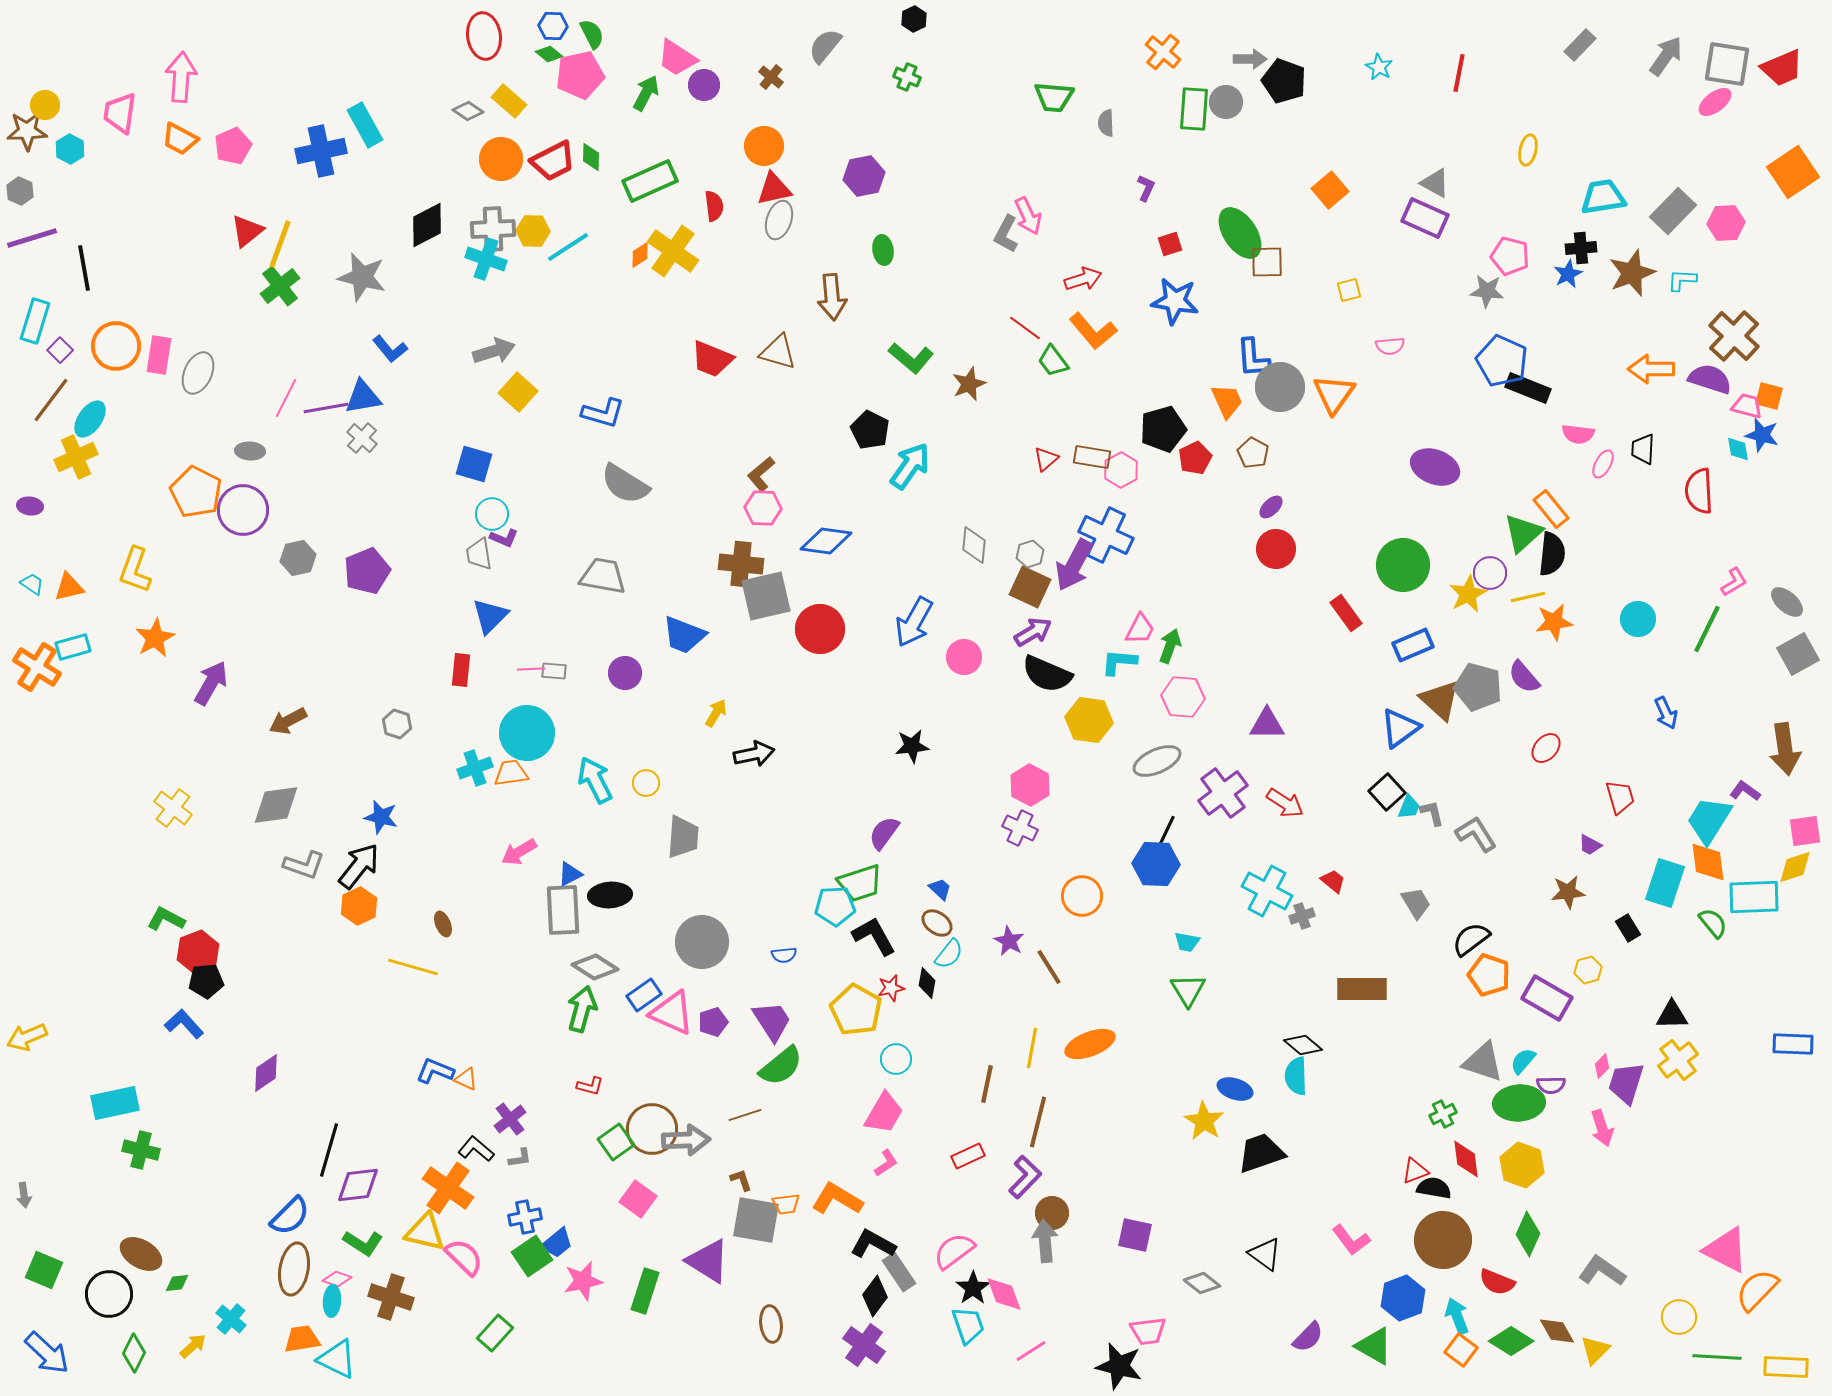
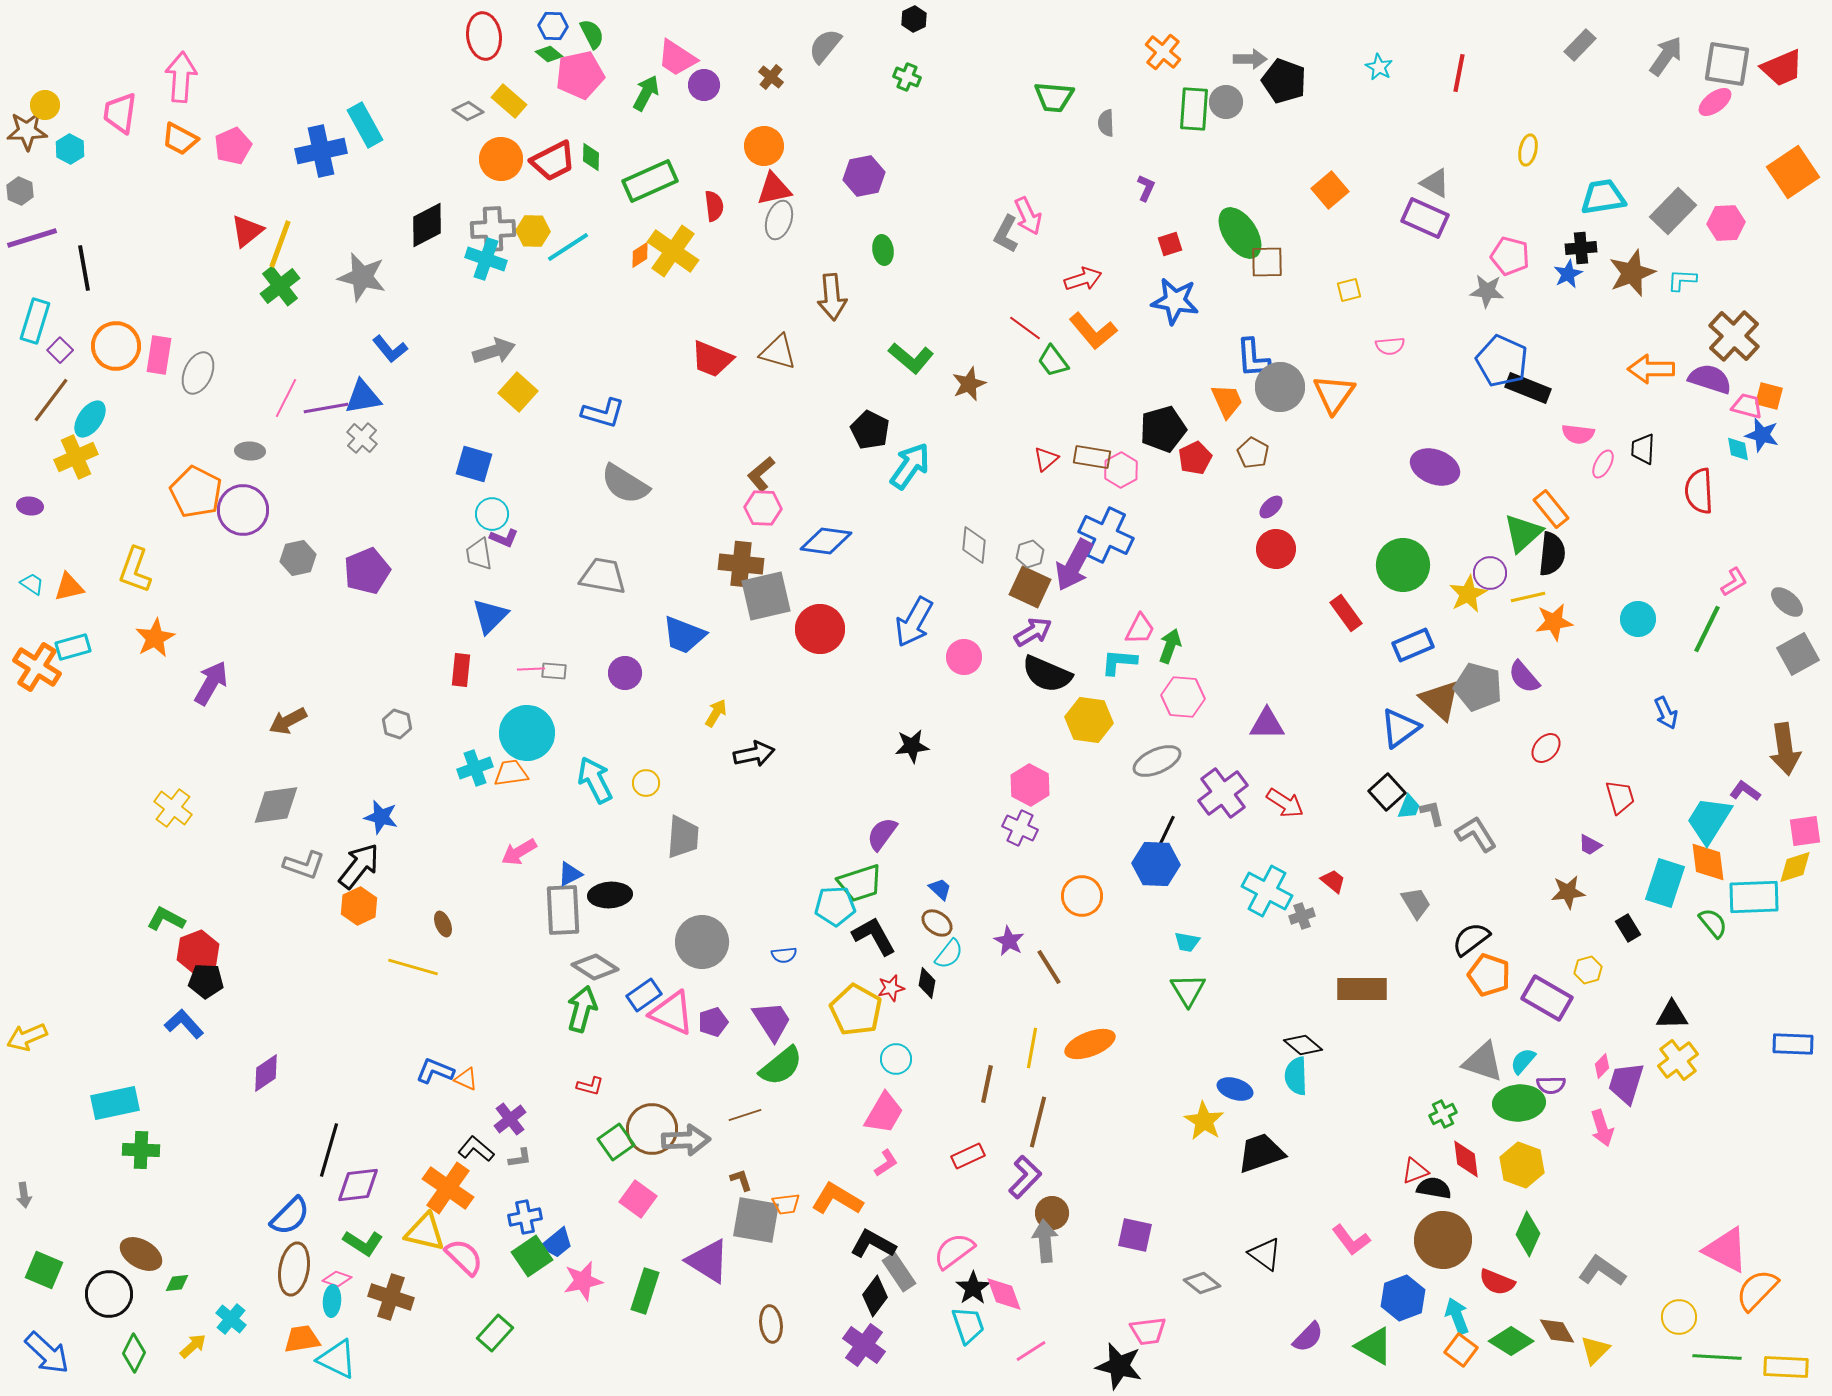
purple semicircle at (884, 833): moved 2 px left, 1 px down
black pentagon at (206, 981): rotated 8 degrees clockwise
green cross at (141, 1150): rotated 12 degrees counterclockwise
